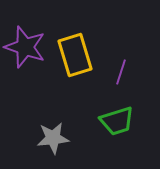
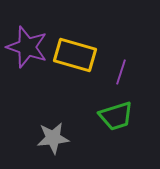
purple star: moved 2 px right
yellow rectangle: rotated 57 degrees counterclockwise
green trapezoid: moved 1 px left, 5 px up
